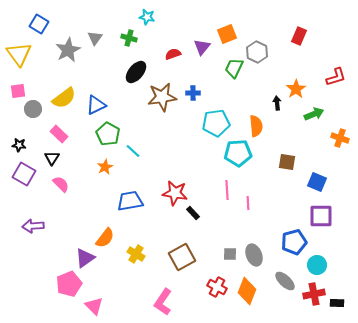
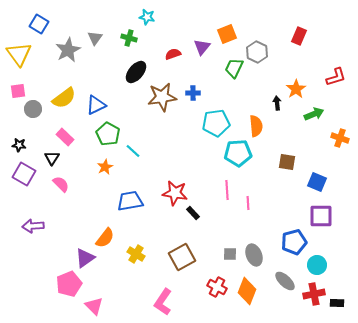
pink rectangle at (59, 134): moved 6 px right, 3 px down
